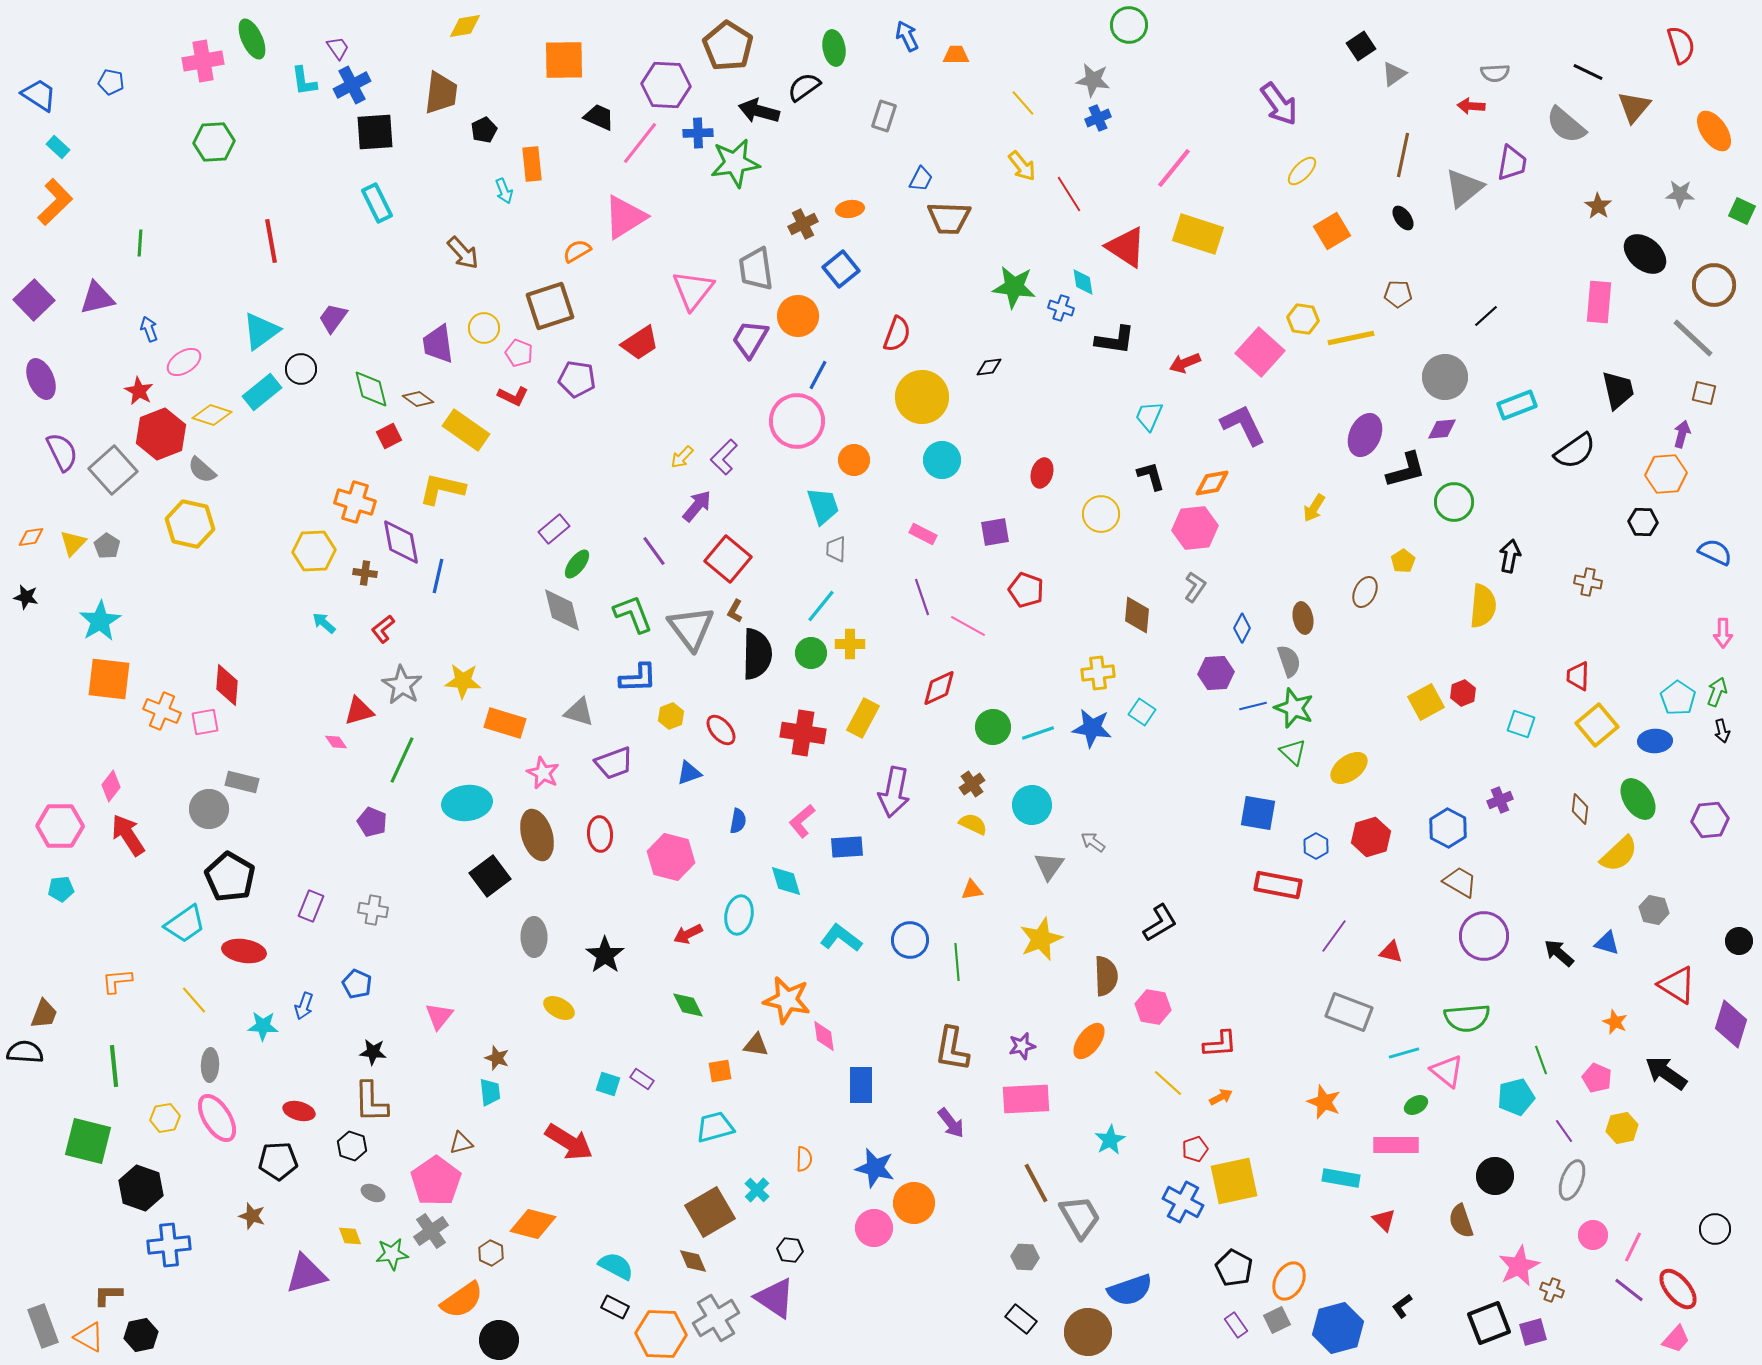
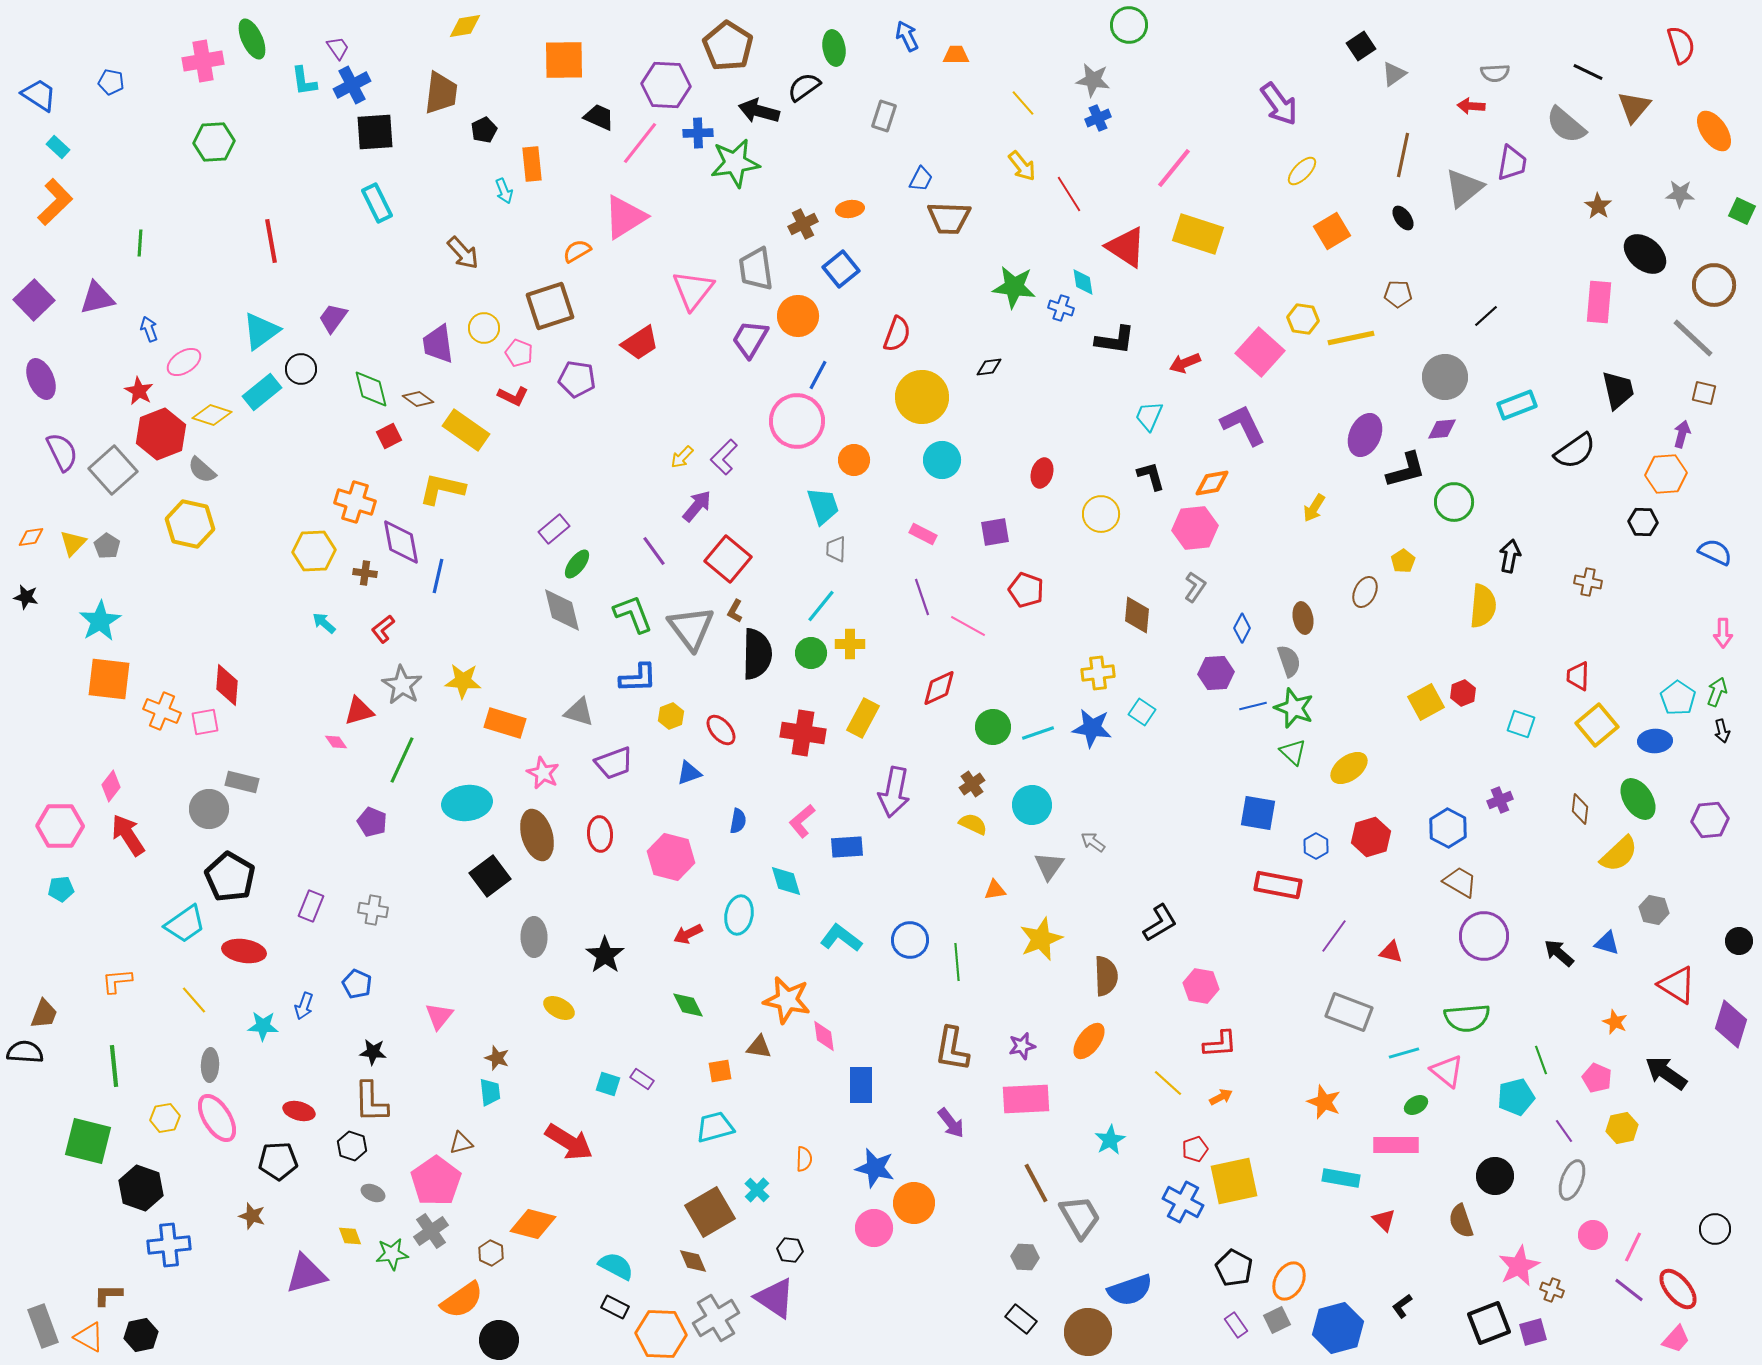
orange triangle at (972, 890): moved 23 px right
pink hexagon at (1153, 1007): moved 48 px right, 21 px up
brown triangle at (756, 1045): moved 3 px right, 2 px down
